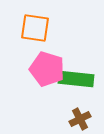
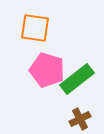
pink pentagon: moved 1 px down
green rectangle: moved 1 px right; rotated 44 degrees counterclockwise
